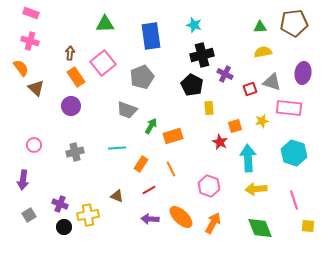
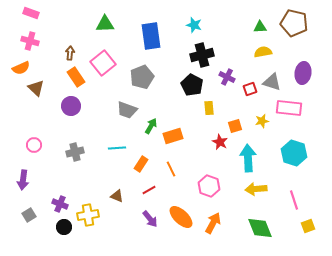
brown pentagon at (294, 23): rotated 20 degrees clockwise
orange semicircle at (21, 68): rotated 102 degrees clockwise
purple cross at (225, 74): moved 2 px right, 3 px down
purple arrow at (150, 219): rotated 132 degrees counterclockwise
yellow square at (308, 226): rotated 24 degrees counterclockwise
